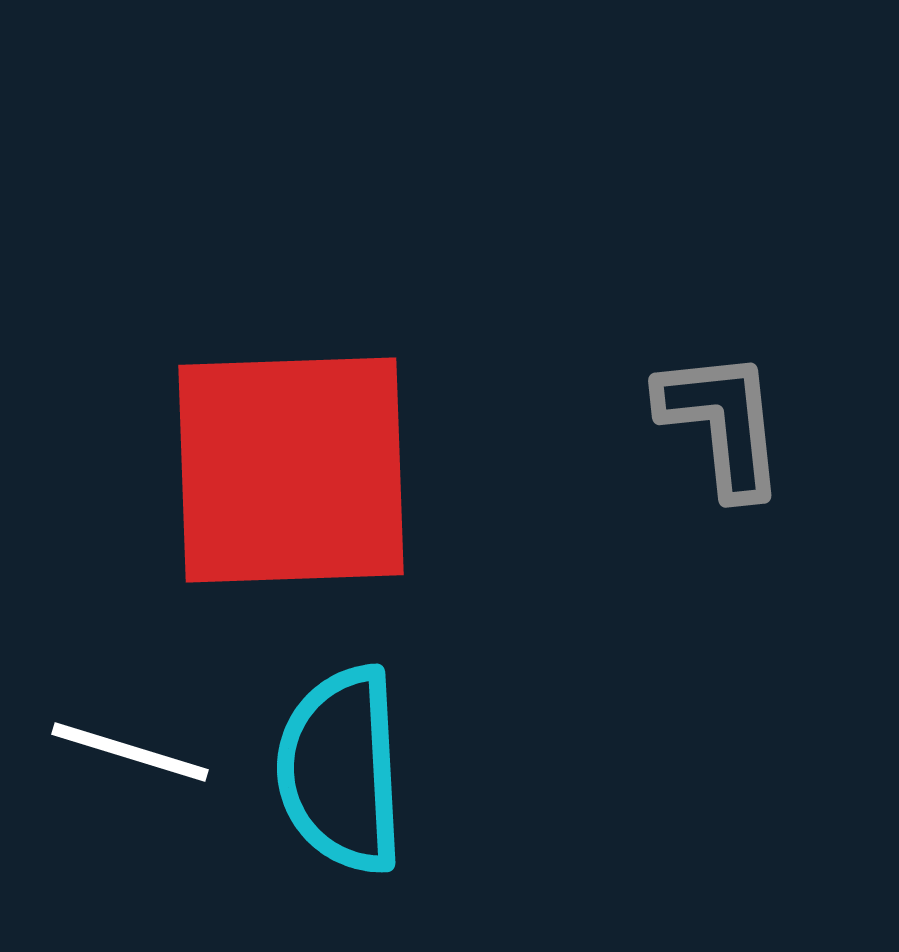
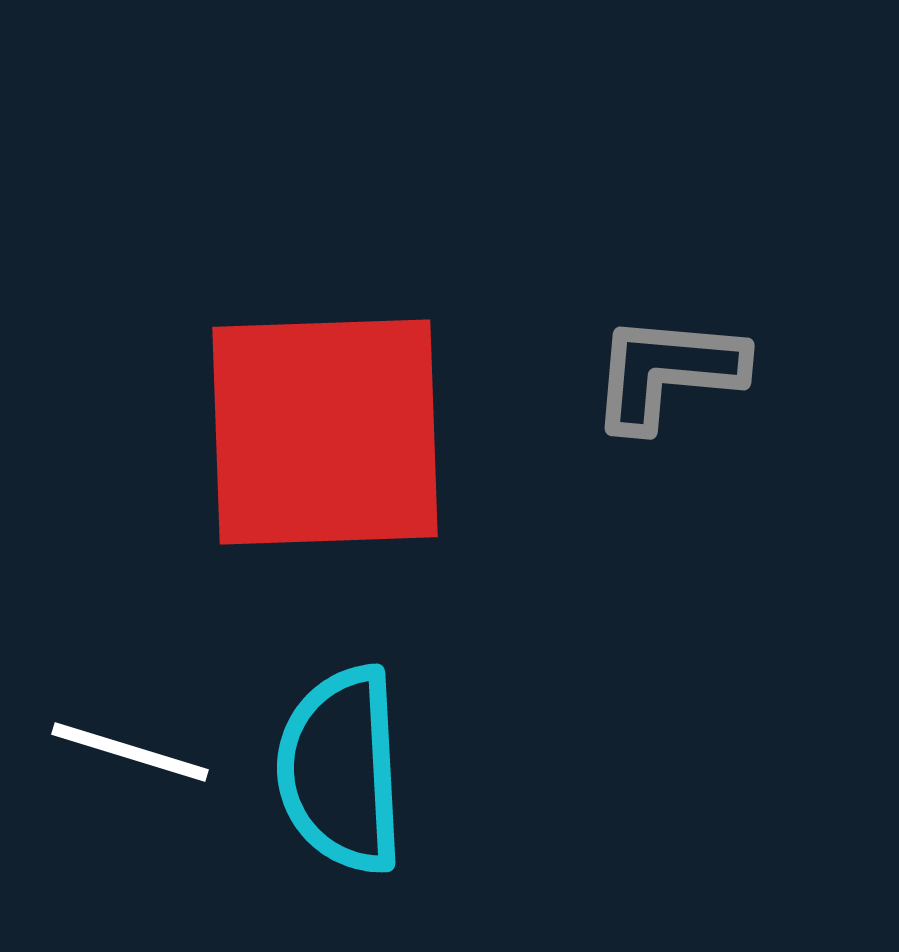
gray L-shape: moved 55 px left, 51 px up; rotated 79 degrees counterclockwise
red square: moved 34 px right, 38 px up
